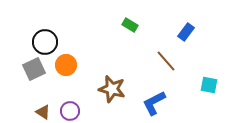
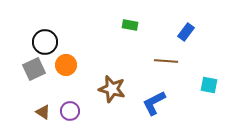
green rectangle: rotated 21 degrees counterclockwise
brown line: rotated 45 degrees counterclockwise
